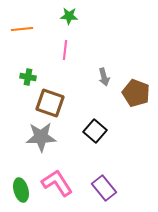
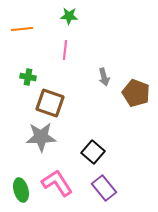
black square: moved 2 px left, 21 px down
